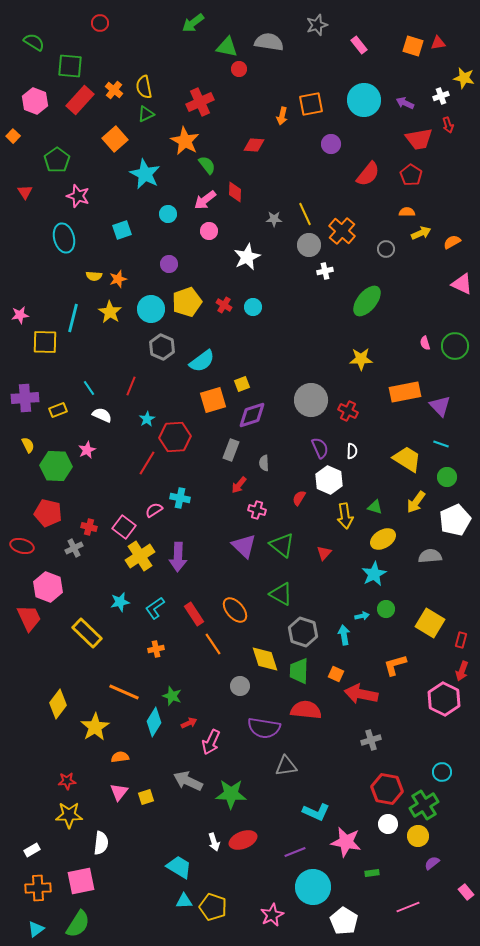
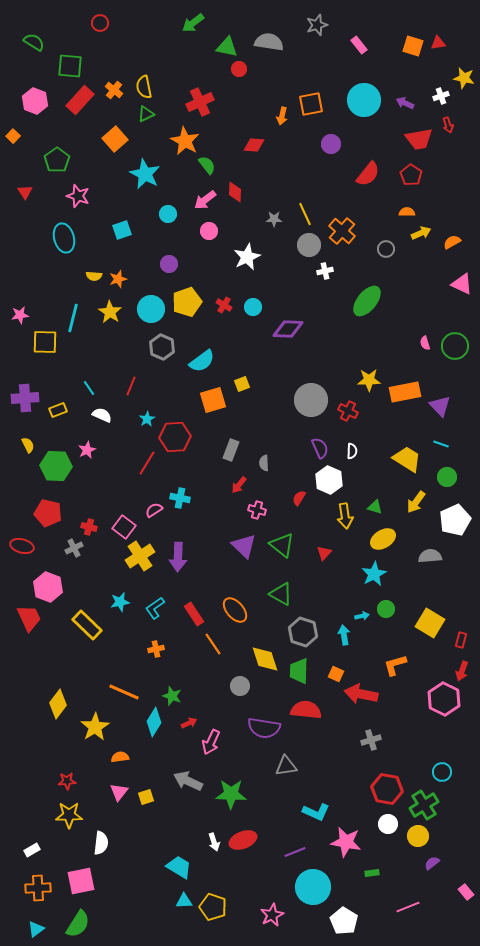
yellow star at (361, 359): moved 8 px right, 21 px down
purple diamond at (252, 415): moved 36 px right, 86 px up; rotated 20 degrees clockwise
yellow rectangle at (87, 633): moved 8 px up
